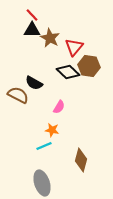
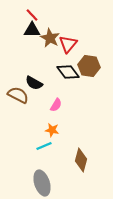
red triangle: moved 6 px left, 3 px up
black diamond: rotated 10 degrees clockwise
pink semicircle: moved 3 px left, 2 px up
